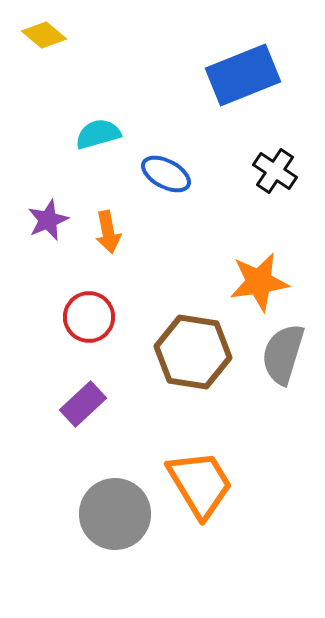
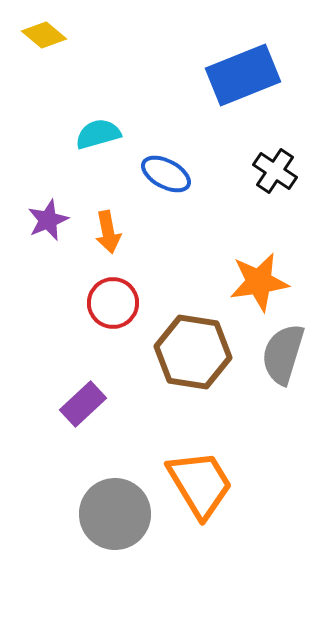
red circle: moved 24 px right, 14 px up
